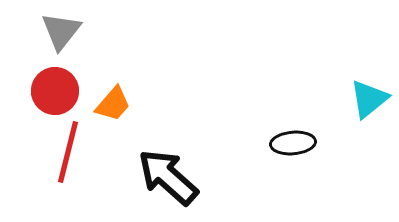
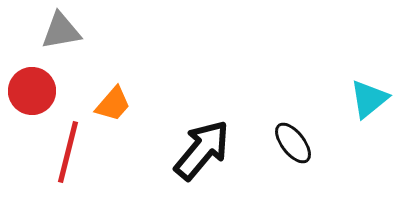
gray triangle: rotated 42 degrees clockwise
red circle: moved 23 px left
black ellipse: rotated 57 degrees clockwise
black arrow: moved 34 px right, 27 px up; rotated 88 degrees clockwise
